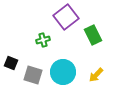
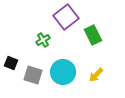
green cross: rotated 16 degrees counterclockwise
